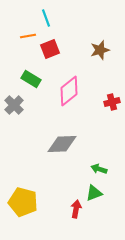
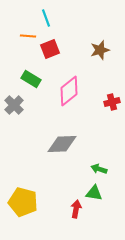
orange line: rotated 14 degrees clockwise
green triangle: rotated 30 degrees clockwise
